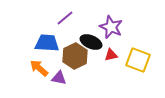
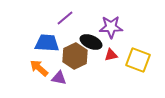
purple star: rotated 25 degrees counterclockwise
